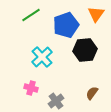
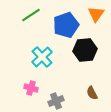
brown semicircle: rotated 64 degrees counterclockwise
gray cross: rotated 14 degrees clockwise
